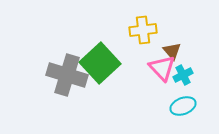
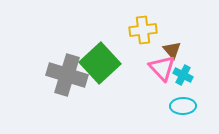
brown triangle: moved 1 px up
cyan cross: rotated 36 degrees counterclockwise
cyan ellipse: rotated 20 degrees clockwise
